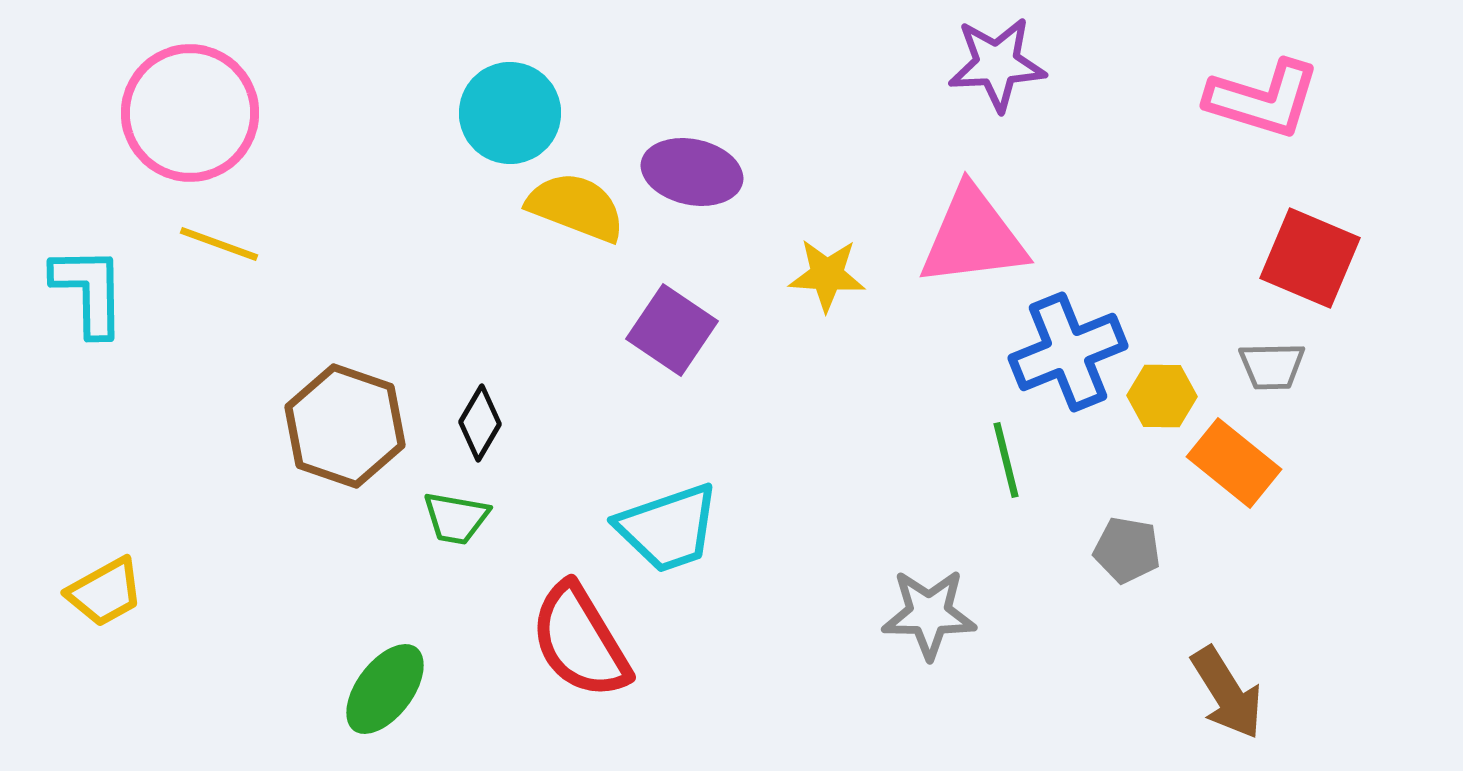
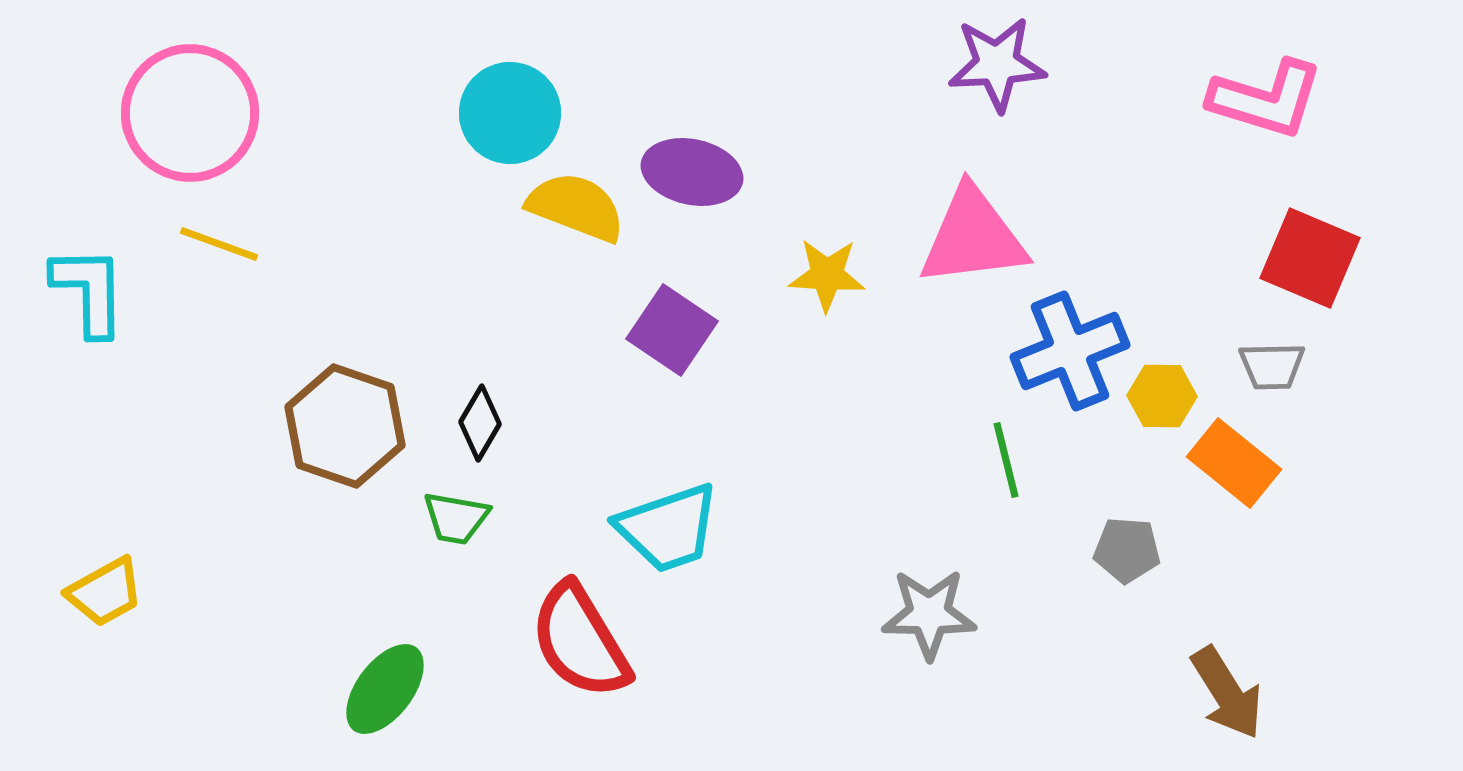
pink L-shape: moved 3 px right
blue cross: moved 2 px right, 1 px up
gray pentagon: rotated 6 degrees counterclockwise
